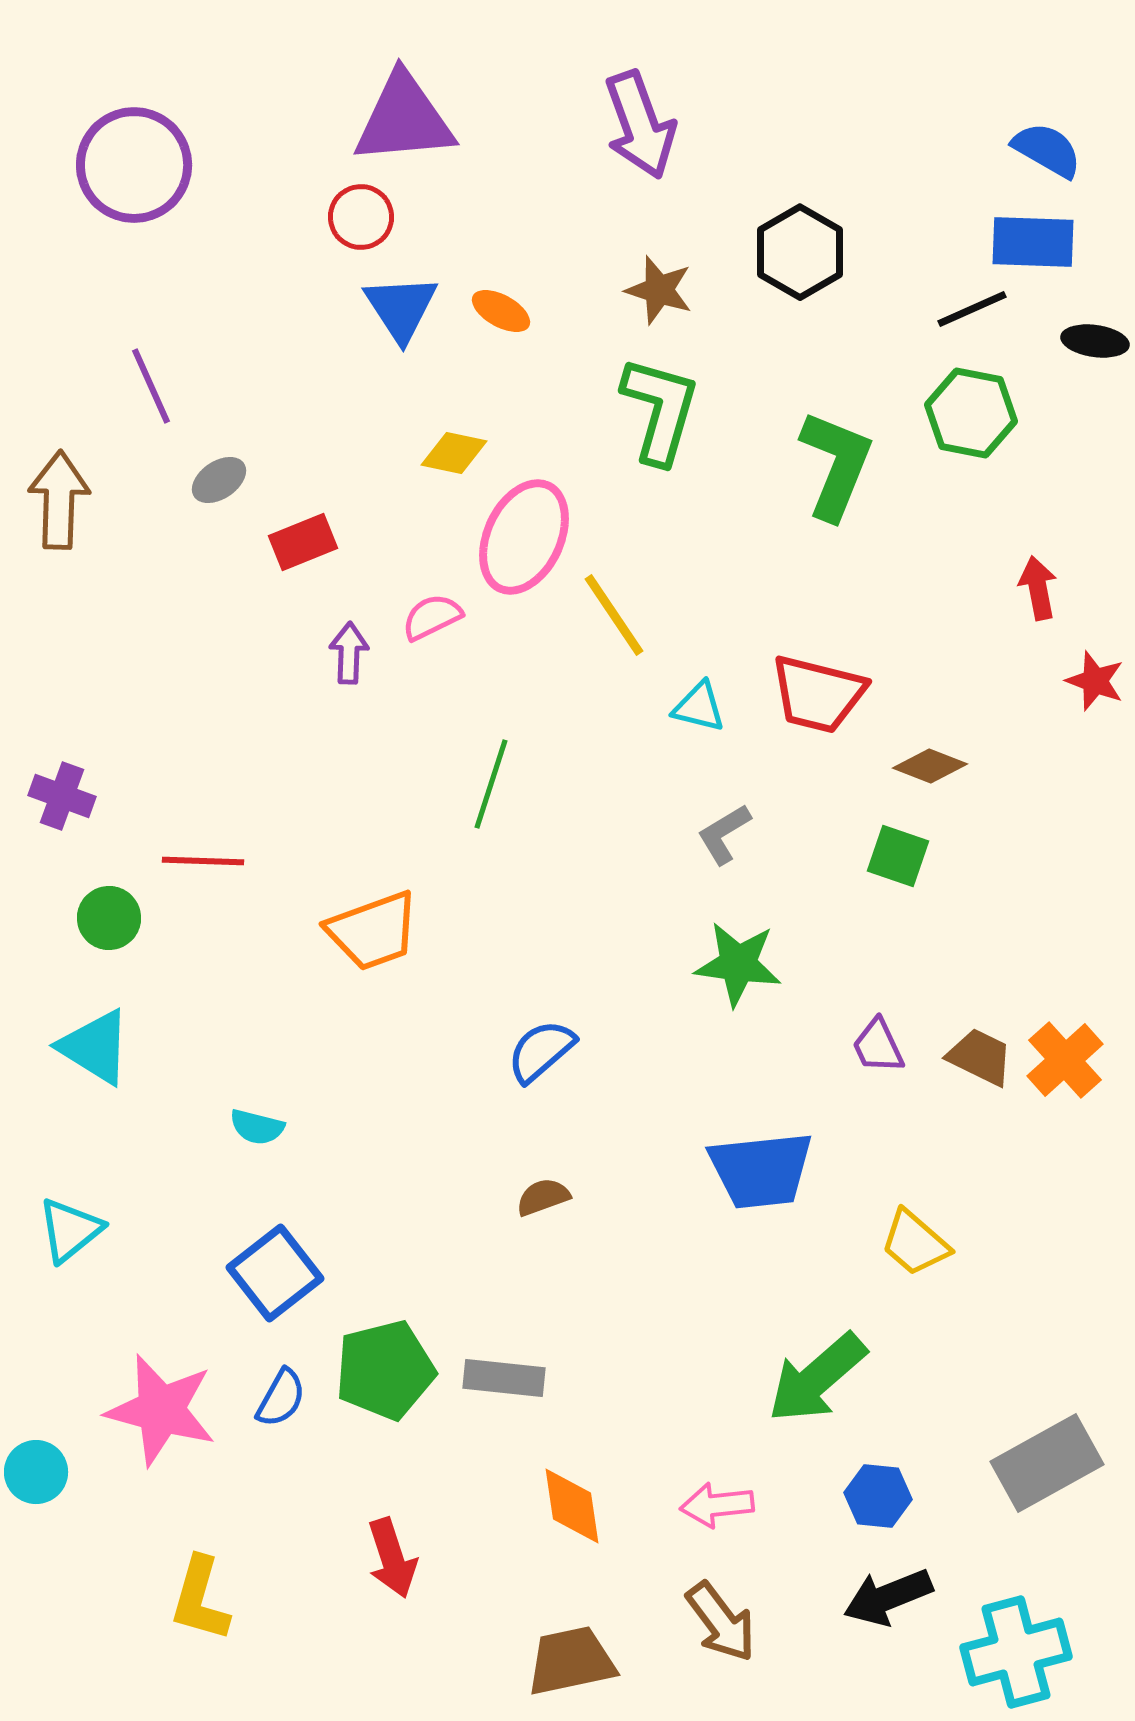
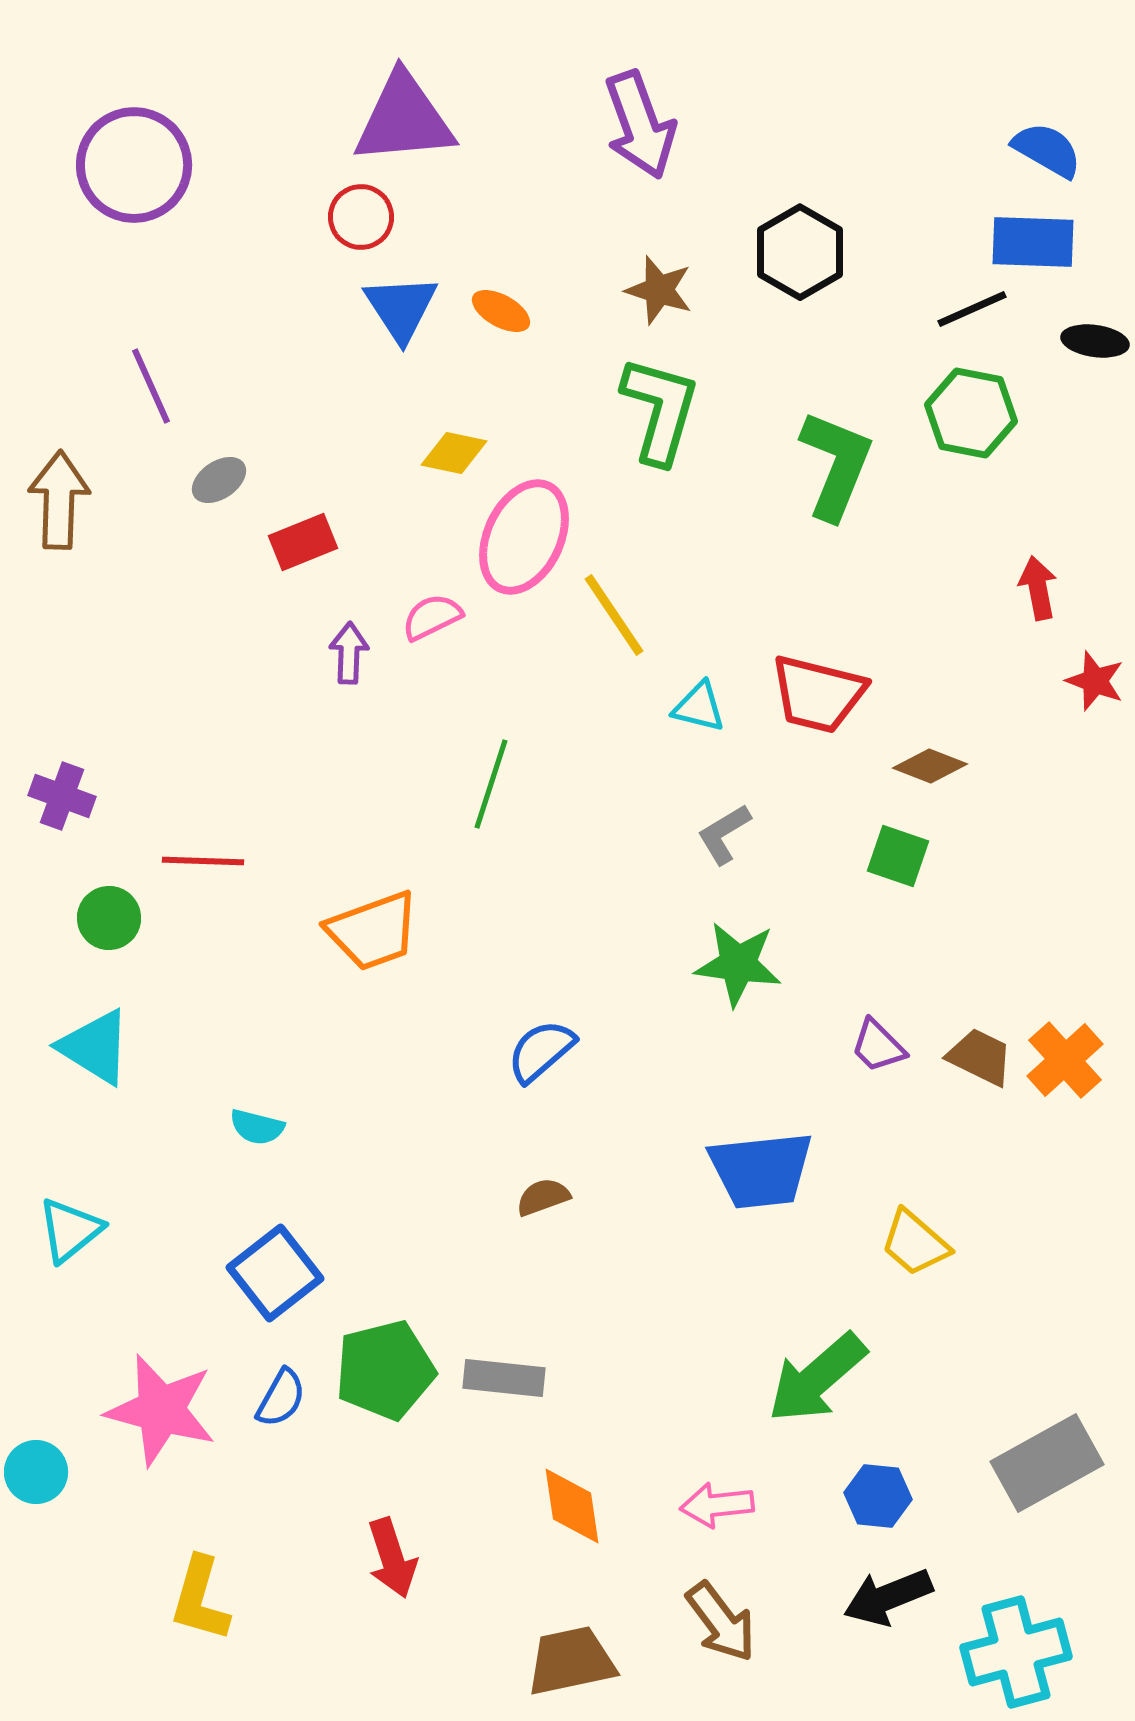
purple trapezoid at (878, 1046): rotated 20 degrees counterclockwise
